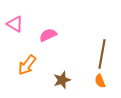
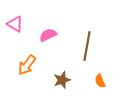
brown line: moved 15 px left, 8 px up
